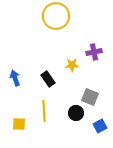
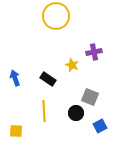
yellow star: rotated 24 degrees clockwise
black rectangle: rotated 21 degrees counterclockwise
yellow square: moved 3 px left, 7 px down
